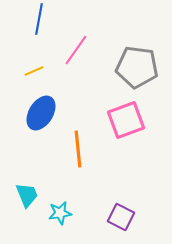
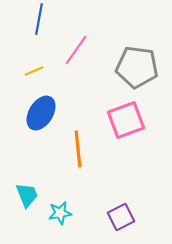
purple square: rotated 36 degrees clockwise
